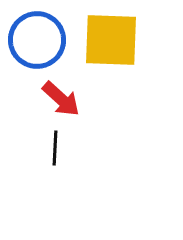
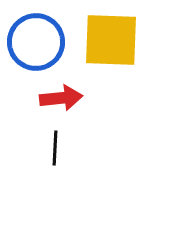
blue circle: moved 1 px left, 2 px down
red arrow: moved 1 px up; rotated 48 degrees counterclockwise
